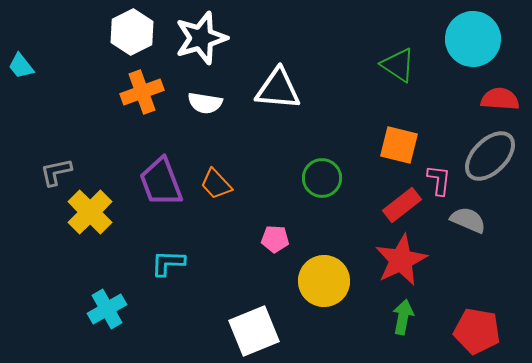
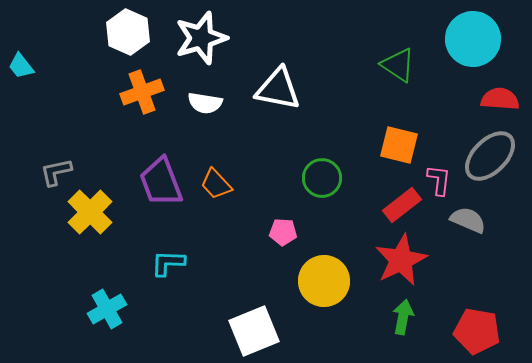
white hexagon: moved 4 px left; rotated 9 degrees counterclockwise
white triangle: rotated 6 degrees clockwise
pink pentagon: moved 8 px right, 7 px up
